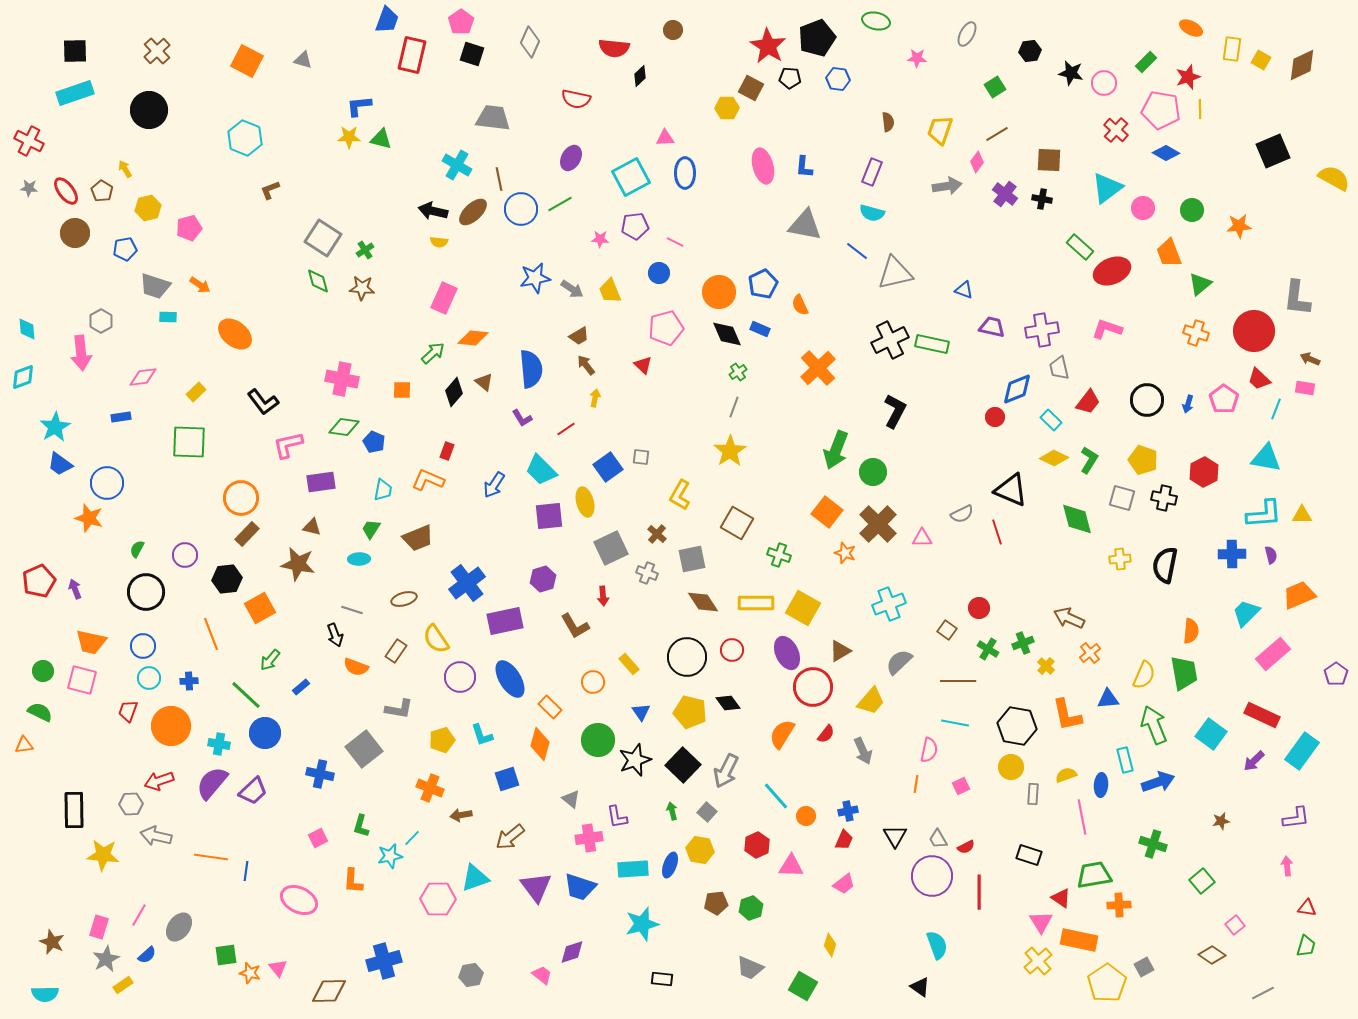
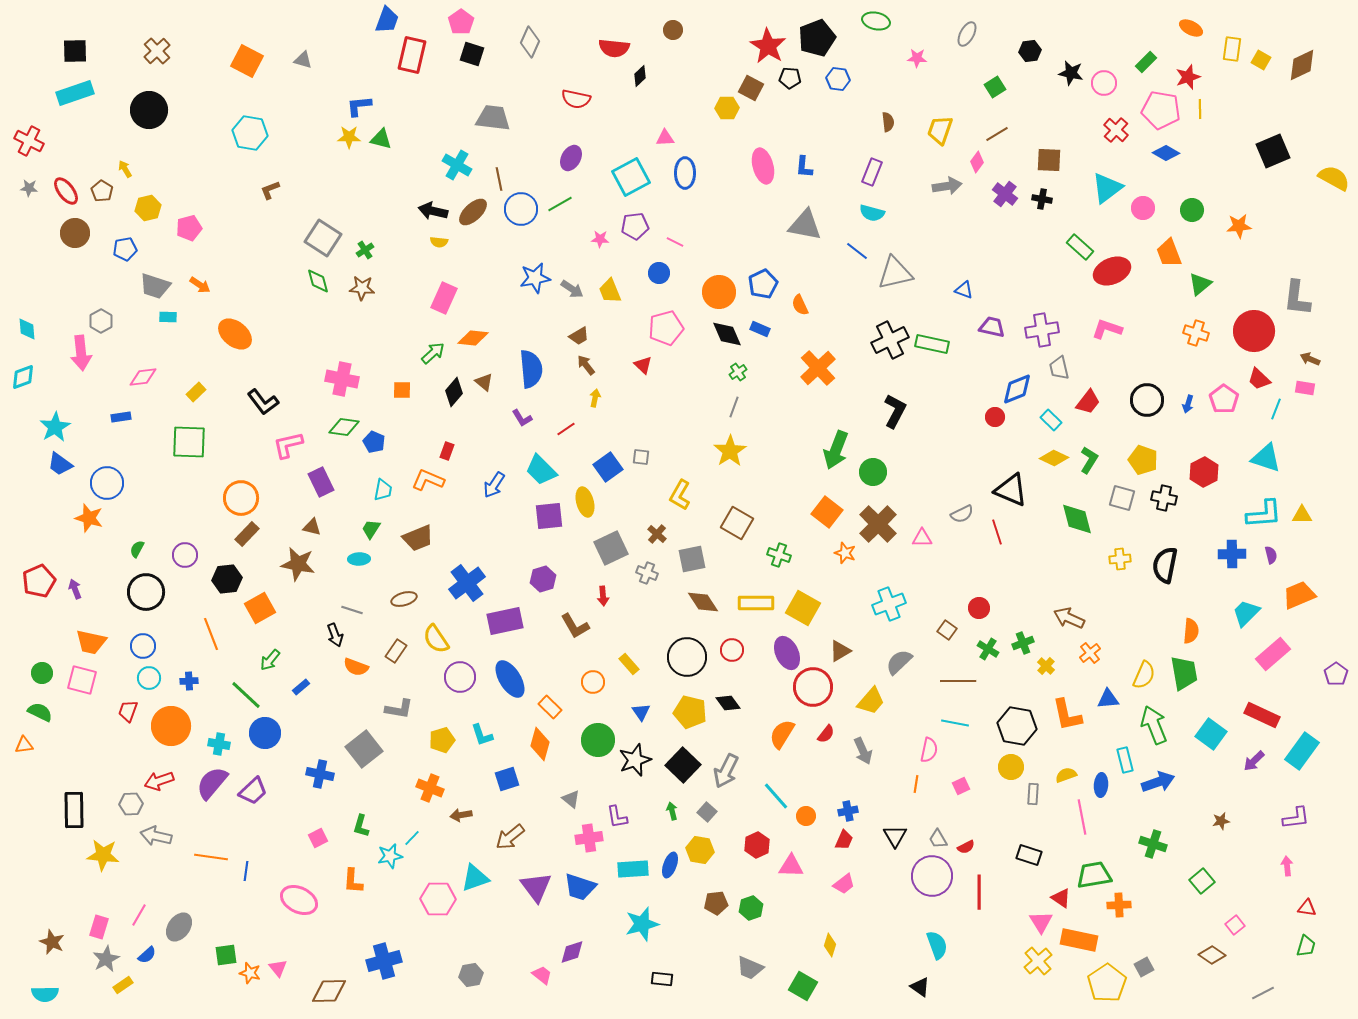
cyan hexagon at (245, 138): moved 5 px right, 5 px up; rotated 12 degrees counterclockwise
cyan triangle at (1266, 458): rotated 8 degrees clockwise
purple rectangle at (321, 482): rotated 72 degrees clockwise
green circle at (43, 671): moved 1 px left, 2 px down
